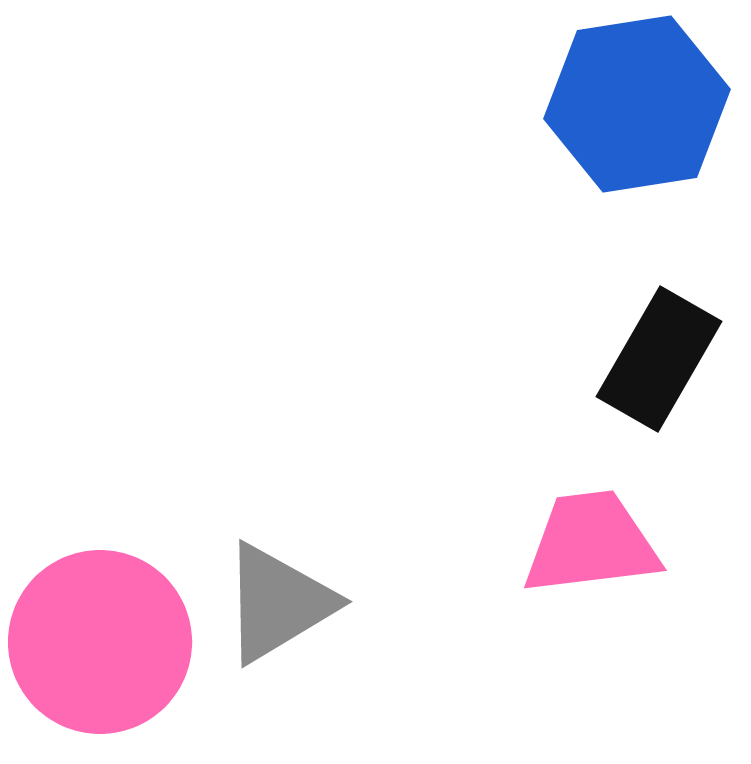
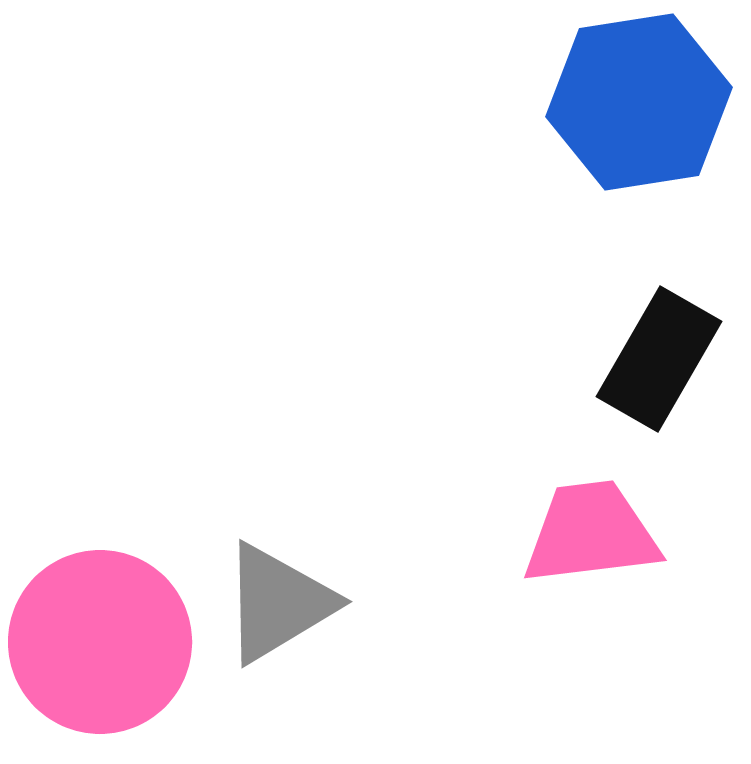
blue hexagon: moved 2 px right, 2 px up
pink trapezoid: moved 10 px up
